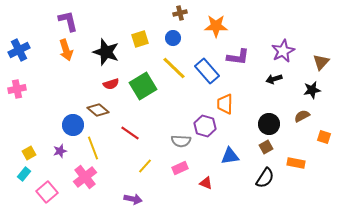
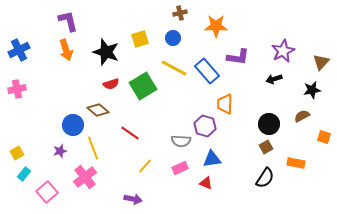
yellow line at (174, 68): rotated 16 degrees counterclockwise
yellow square at (29, 153): moved 12 px left
blue triangle at (230, 156): moved 18 px left, 3 px down
